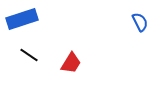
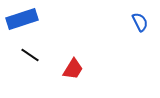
black line: moved 1 px right
red trapezoid: moved 2 px right, 6 px down
